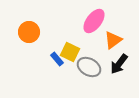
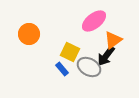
pink ellipse: rotated 15 degrees clockwise
orange circle: moved 2 px down
blue rectangle: moved 5 px right, 10 px down
black arrow: moved 13 px left, 8 px up
